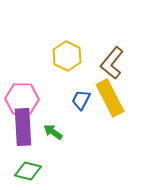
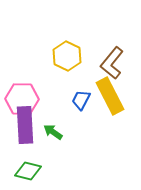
yellow rectangle: moved 2 px up
purple rectangle: moved 2 px right, 2 px up
